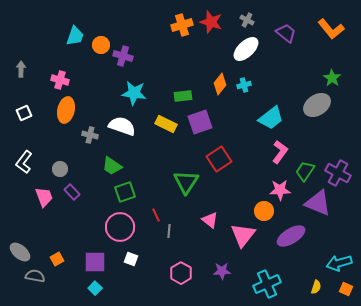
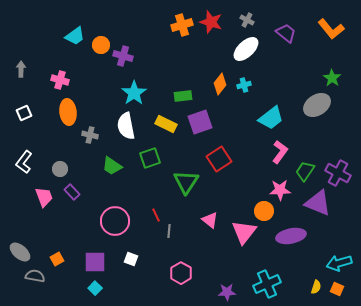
cyan trapezoid at (75, 36): rotated 35 degrees clockwise
cyan star at (134, 93): rotated 30 degrees clockwise
orange ellipse at (66, 110): moved 2 px right, 2 px down; rotated 20 degrees counterclockwise
white semicircle at (122, 126): moved 4 px right; rotated 120 degrees counterclockwise
green square at (125, 192): moved 25 px right, 34 px up
pink circle at (120, 227): moved 5 px left, 6 px up
pink triangle at (243, 235): moved 1 px right, 3 px up
purple ellipse at (291, 236): rotated 20 degrees clockwise
purple star at (222, 271): moved 5 px right, 21 px down
orange square at (346, 289): moved 9 px left
